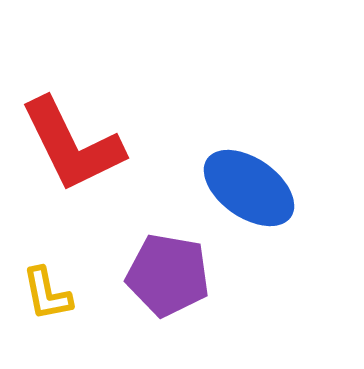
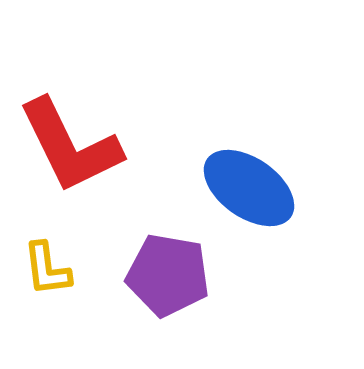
red L-shape: moved 2 px left, 1 px down
yellow L-shape: moved 25 px up; rotated 4 degrees clockwise
